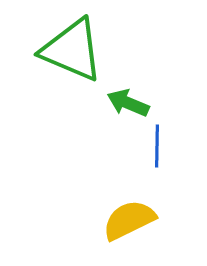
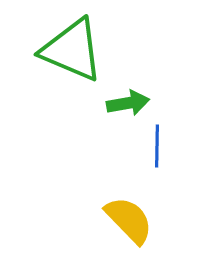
green arrow: rotated 147 degrees clockwise
yellow semicircle: rotated 72 degrees clockwise
